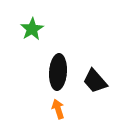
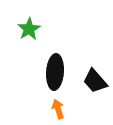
green star: moved 3 px left
black ellipse: moved 3 px left
